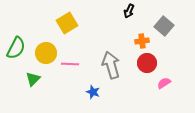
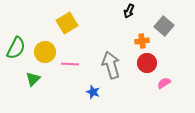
yellow circle: moved 1 px left, 1 px up
